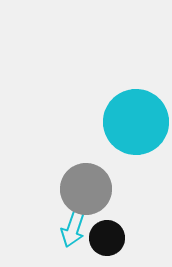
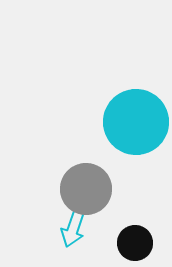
black circle: moved 28 px right, 5 px down
